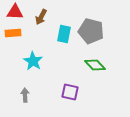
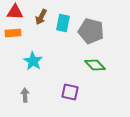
cyan rectangle: moved 1 px left, 11 px up
